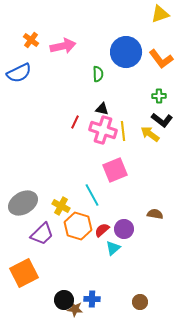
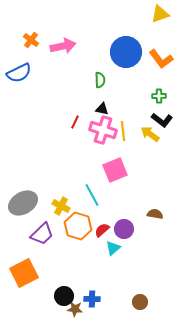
green semicircle: moved 2 px right, 6 px down
black circle: moved 4 px up
